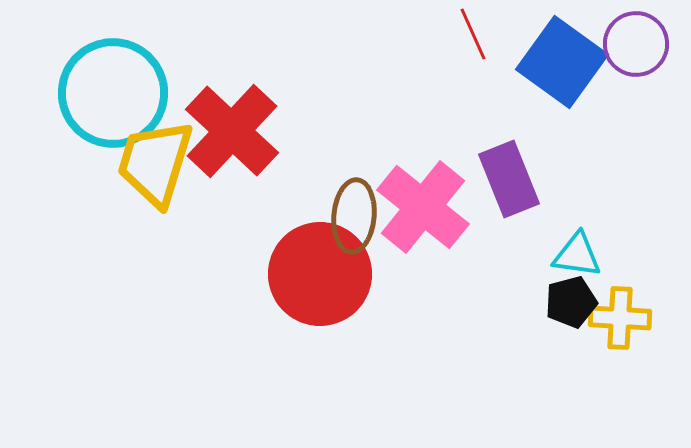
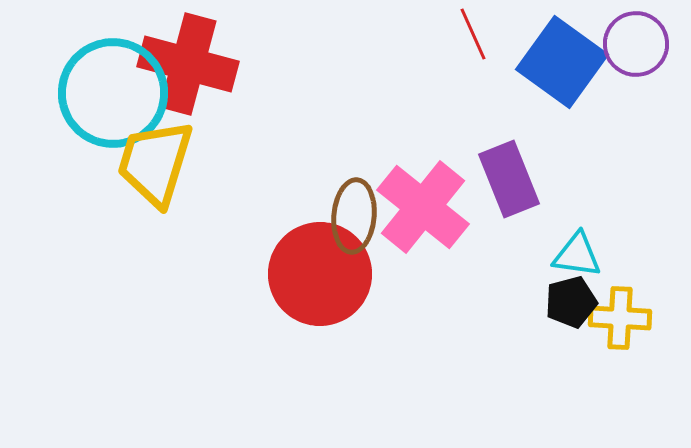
red cross: moved 44 px left, 67 px up; rotated 28 degrees counterclockwise
